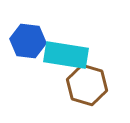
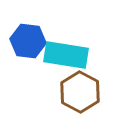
brown hexagon: moved 7 px left, 7 px down; rotated 12 degrees clockwise
